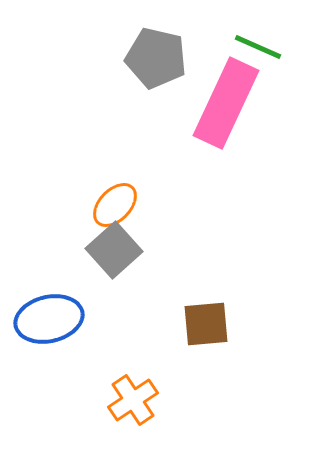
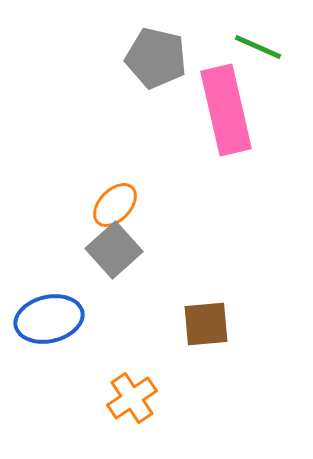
pink rectangle: moved 7 px down; rotated 38 degrees counterclockwise
orange cross: moved 1 px left, 2 px up
